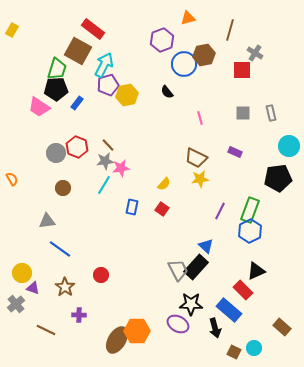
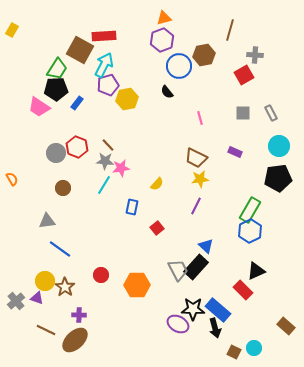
orange triangle at (188, 18): moved 24 px left
red rectangle at (93, 29): moved 11 px right, 7 px down; rotated 40 degrees counterclockwise
brown square at (78, 51): moved 2 px right, 1 px up
gray cross at (255, 53): moved 2 px down; rotated 28 degrees counterclockwise
blue circle at (184, 64): moved 5 px left, 2 px down
green trapezoid at (57, 69): rotated 15 degrees clockwise
red square at (242, 70): moved 2 px right, 5 px down; rotated 30 degrees counterclockwise
yellow hexagon at (127, 95): moved 4 px down
gray rectangle at (271, 113): rotated 14 degrees counterclockwise
cyan circle at (289, 146): moved 10 px left
gray star at (105, 161): rotated 12 degrees clockwise
yellow semicircle at (164, 184): moved 7 px left
red square at (162, 209): moved 5 px left, 19 px down; rotated 16 degrees clockwise
green rectangle at (250, 210): rotated 10 degrees clockwise
purple line at (220, 211): moved 24 px left, 5 px up
yellow circle at (22, 273): moved 23 px right, 8 px down
purple triangle at (33, 288): moved 4 px right, 10 px down
gray cross at (16, 304): moved 3 px up
black star at (191, 304): moved 2 px right, 5 px down
blue rectangle at (229, 310): moved 11 px left
brown rectangle at (282, 327): moved 4 px right, 1 px up
orange hexagon at (137, 331): moved 46 px up
brown ellipse at (117, 340): moved 42 px left; rotated 16 degrees clockwise
